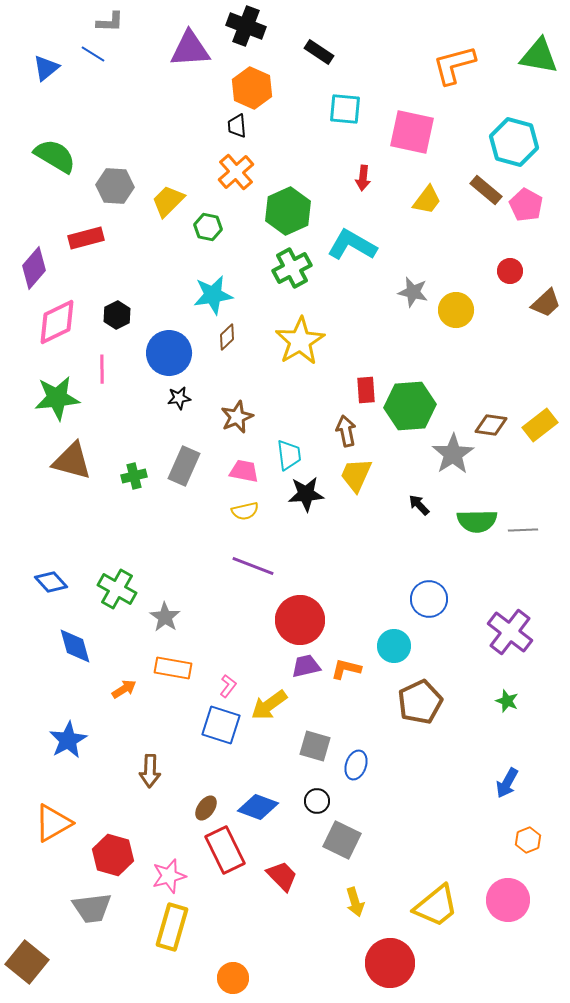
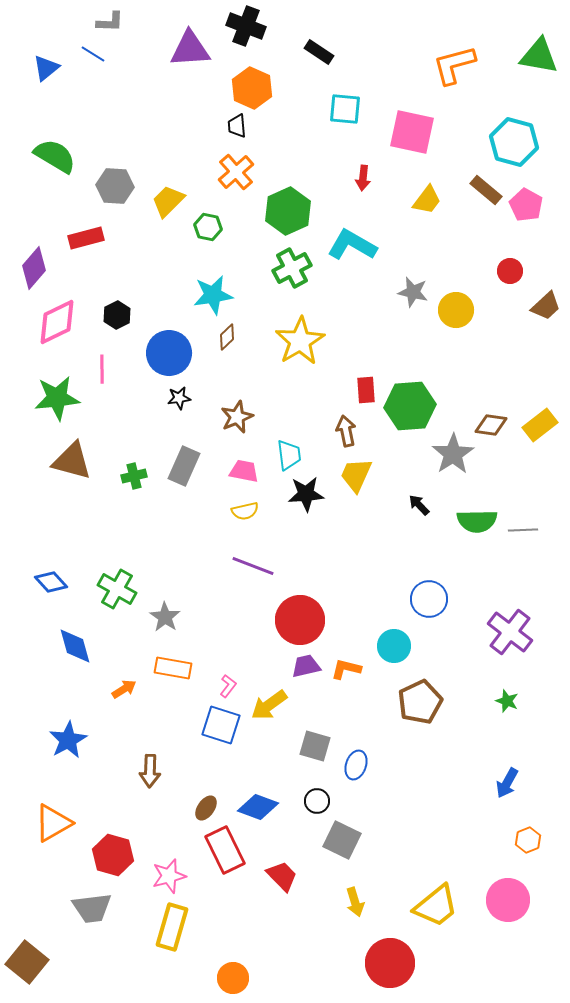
brown trapezoid at (546, 303): moved 3 px down
